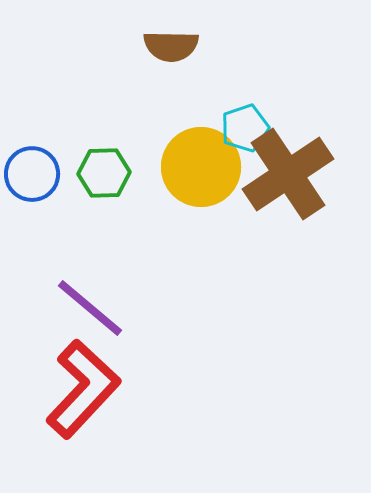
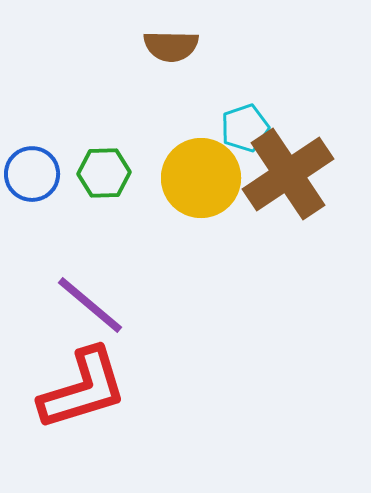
yellow circle: moved 11 px down
purple line: moved 3 px up
red L-shape: rotated 30 degrees clockwise
